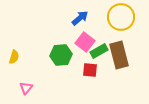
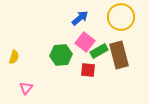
red square: moved 2 px left
